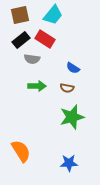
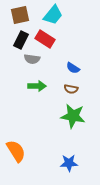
black rectangle: rotated 24 degrees counterclockwise
brown semicircle: moved 4 px right, 1 px down
green star: moved 1 px right, 1 px up; rotated 25 degrees clockwise
orange semicircle: moved 5 px left
